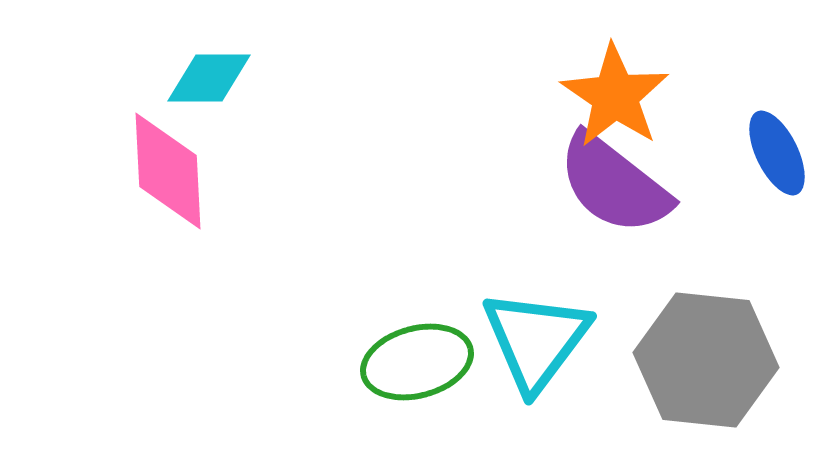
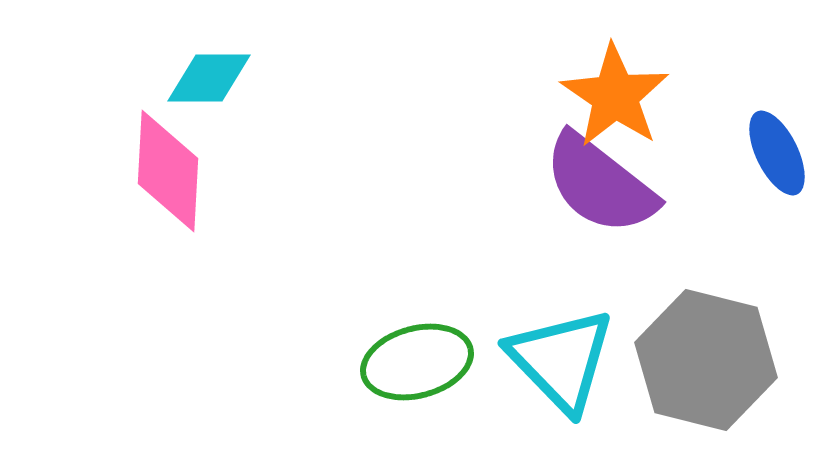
pink diamond: rotated 6 degrees clockwise
purple semicircle: moved 14 px left
cyan triangle: moved 25 px right, 20 px down; rotated 21 degrees counterclockwise
gray hexagon: rotated 8 degrees clockwise
